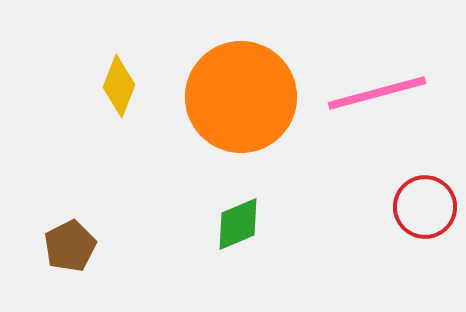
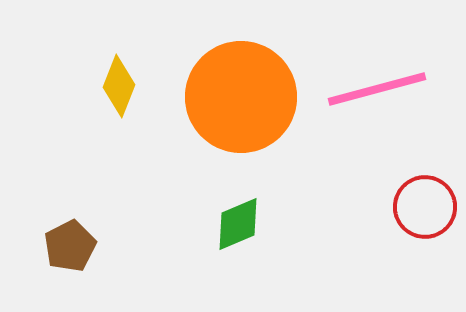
pink line: moved 4 px up
